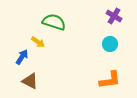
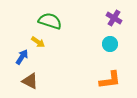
purple cross: moved 2 px down
green semicircle: moved 4 px left, 1 px up
